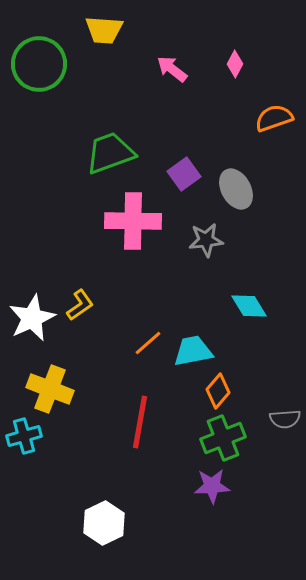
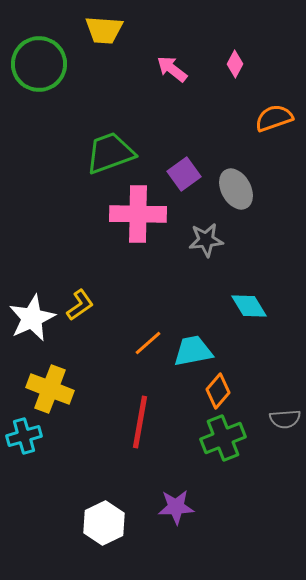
pink cross: moved 5 px right, 7 px up
purple star: moved 36 px left, 21 px down
